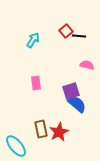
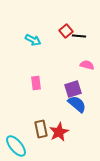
cyan arrow: rotated 84 degrees clockwise
purple square: moved 2 px right, 2 px up
